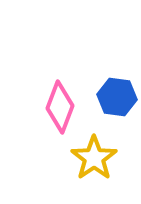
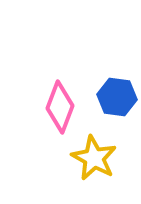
yellow star: rotated 9 degrees counterclockwise
